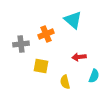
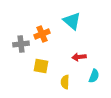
cyan triangle: moved 1 px left, 1 px down
orange cross: moved 4 px left
yellow semicircle: rotated 16 degrees clockwise
